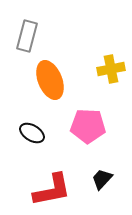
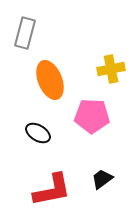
gray rectangle: moved 2 px left, 3 px up
pink pentagon: moved 4 px right, 10 px up
black ellipse: moved 6 px right
black trapezoid: rotated 10 degrees clockwise
